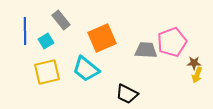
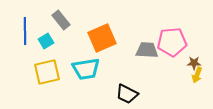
pink pentagon: rotated 16 degrees clockwise
gray trapezoid: moved 1 px right
cyan trapezoid: rotated 48 degrees counterclockwise
